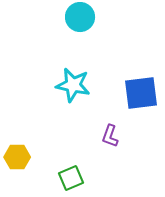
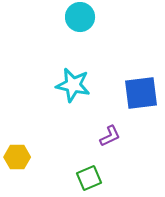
purple L-shape: rotated 135 degrees counterclockwise
green square: moved 18 px right
